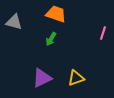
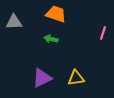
gray triangle: rotated 18 degrees counterclockwise
green arrow: rotated 72 degrees clockwise
yellow triangle: rotated 12 degrees clockwise
